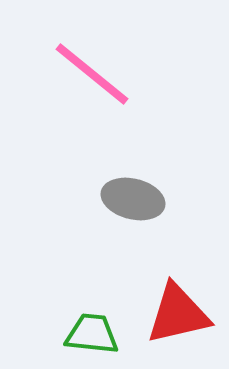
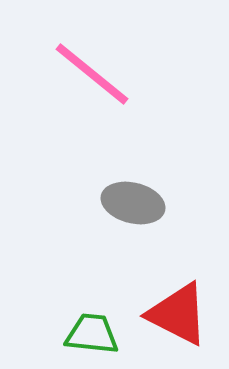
gray ellipse: moved 4 px down
red triangle: rotated 40 degrees clockwise
